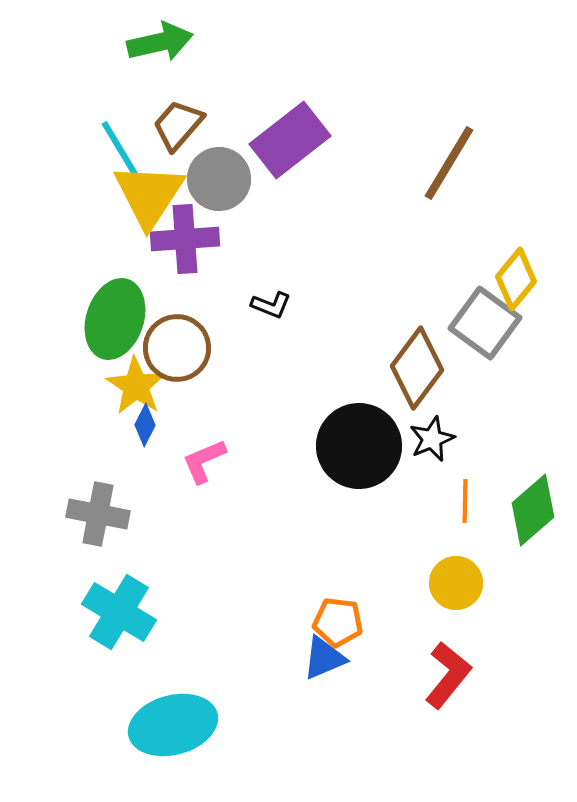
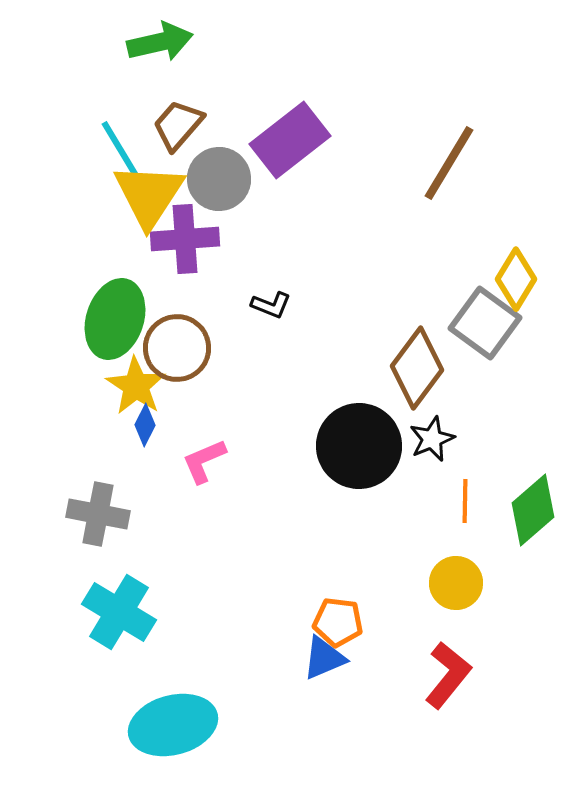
yellow diamond: rotated 8 degrees counterclockwise
